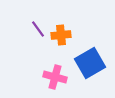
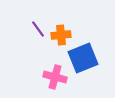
blue square: moved 7 px left, 5 px up; rotated 8 degrees clockwise
